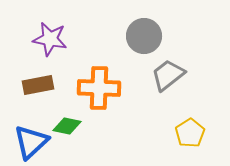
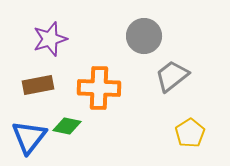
purple star: rotated 28 degrees counterclockwise
gray trapezoid: moved 4 px right, 1 px down
blue triangle: moved 2 px left, 5 px up; rotated 9 degrees counterclockwise
